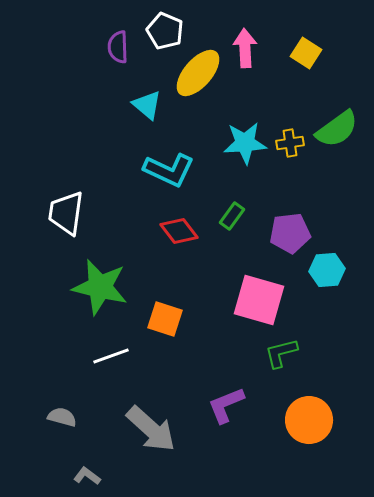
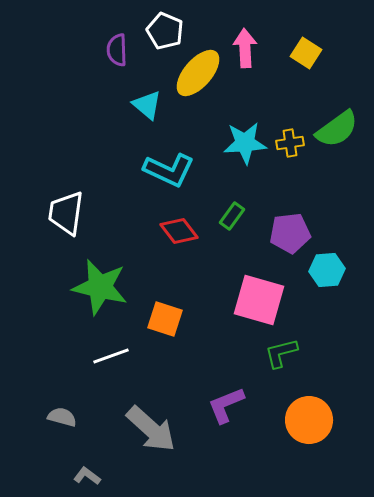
purple semicircle: moved 1 px left, 3 px down
